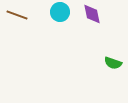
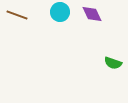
purple diamond: rotated 15 degrees counterclockwise
